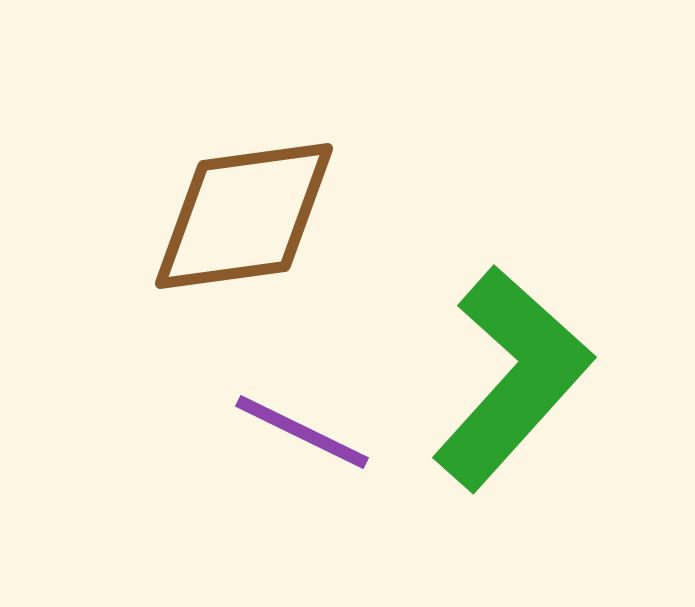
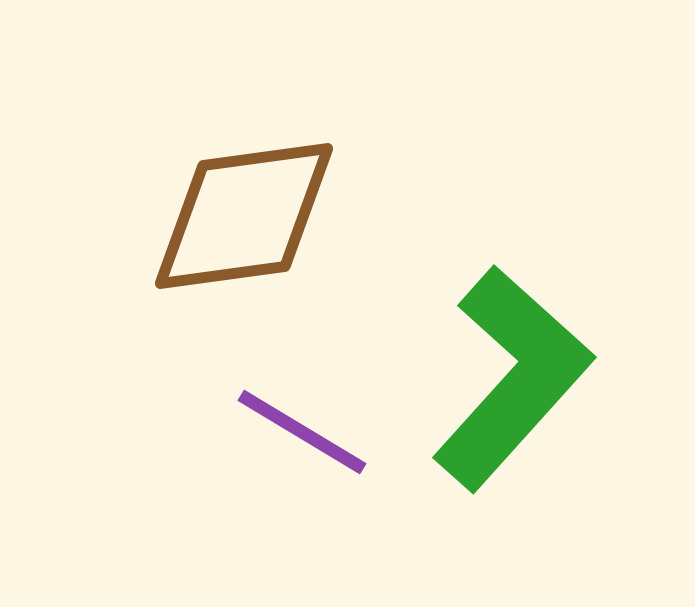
purple line: rotated 5 degrees clockwise
